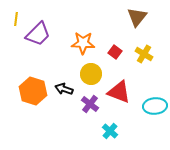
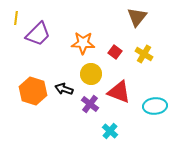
yellow line: moved 1 px up
